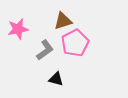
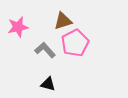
pink star: moved 2 px up
gray L-shape: rotated 95 degrees counterclockwise
black triangle: moved 8 px left, 5 px down
